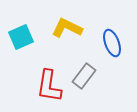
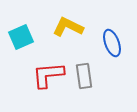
yellow L-shape: moved 1 px right, 1 px up
gray rectangle: rotated 45 degrees counterclockwise
red L-shape: moved 1 px left, 11 px up; rotated 76 degrees clockwise
